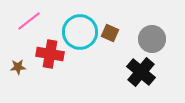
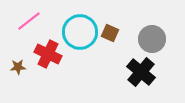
red cross: moved 2 px left; rotated 16 degrees clockwise
